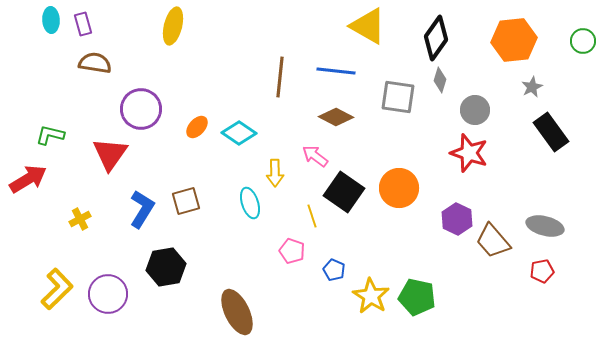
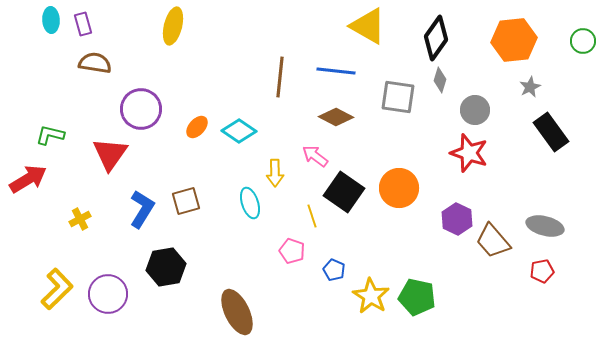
gray star at (532, 87): moved 2 px left
cyan diamond at (239, 133): moved 2 px up
